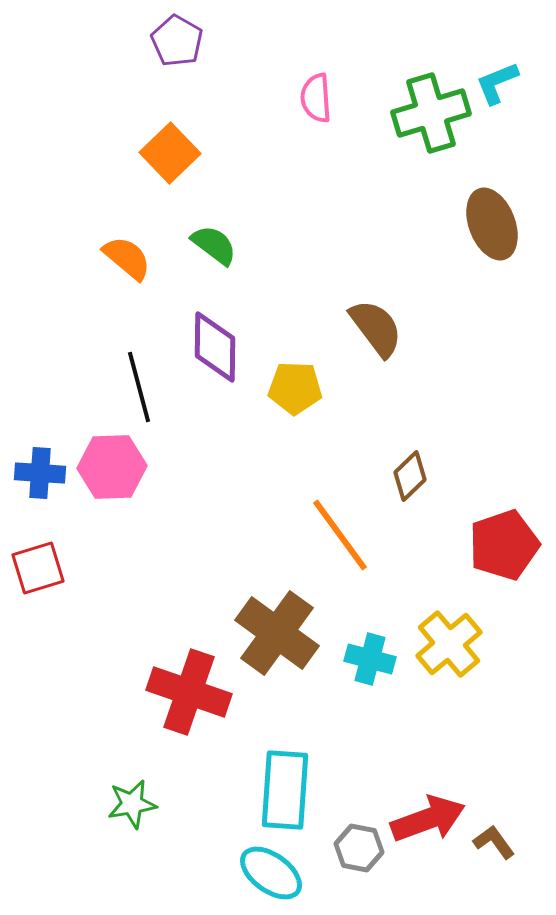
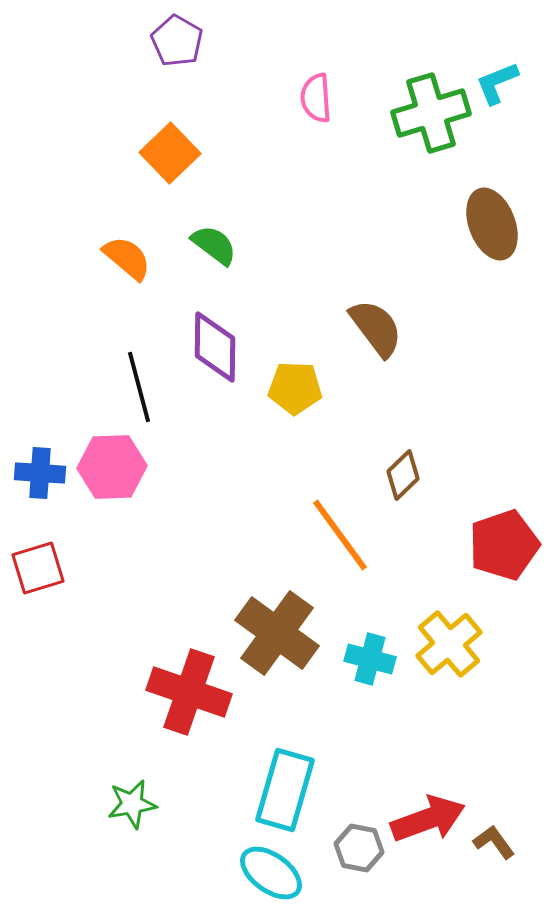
brown diamond: moved 7 px left, 1 px up
cyan rectangle: rotated 12 degrees clockwise
